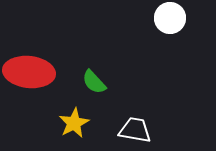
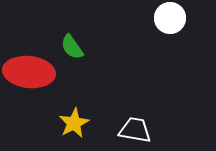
green semicircle: moved 22 px left, 35 px up; rotated 8 degrees clockwise
